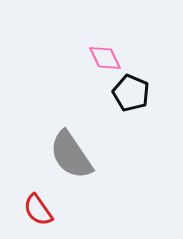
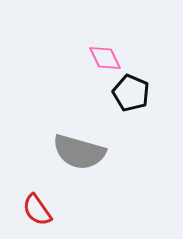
gray semicircle: moved 8 px right, 3 px up; rotated 40 degrees counterclockwise
red semicircle: moved 1 px left
